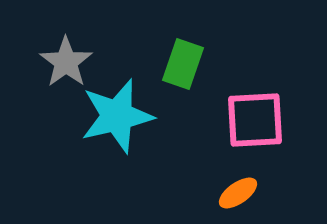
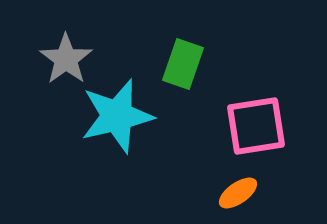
gray star: moved 3 px up
pink square: moved 1 px right, 6 px down; rotated 6 degrees counterclockwise
